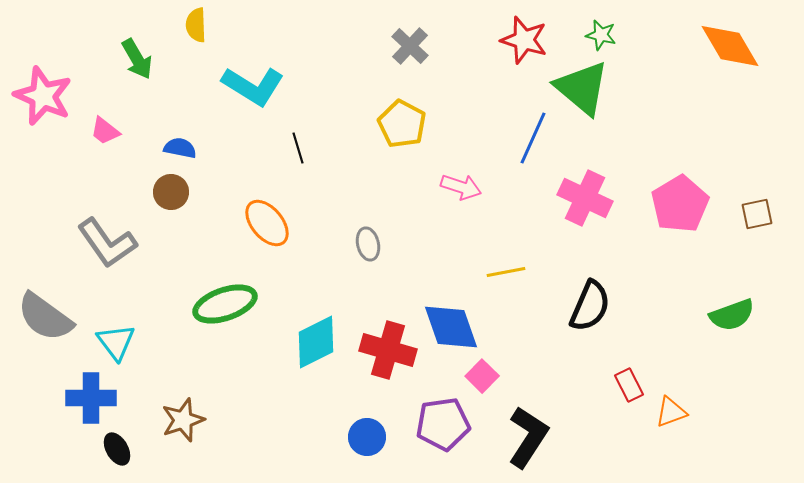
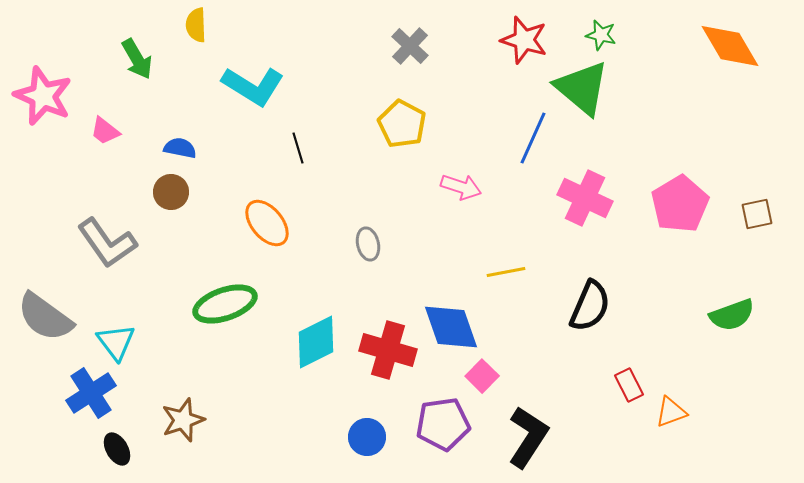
blue cross: moved 5 px up; rotated 33 degrees counterclockwise
